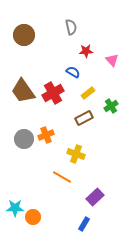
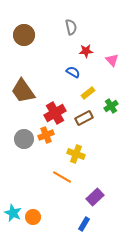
red cross: moved 2 px right, 20 px down
cyan star: moved 2 px left, 5 px down; rotated 24 degrees clockwise
